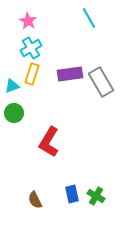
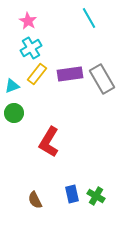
yellow rectangle: moved 5 px right; rotated 20 degrees clockwise
gray rectangle: moved 1 px right, 3 px up
